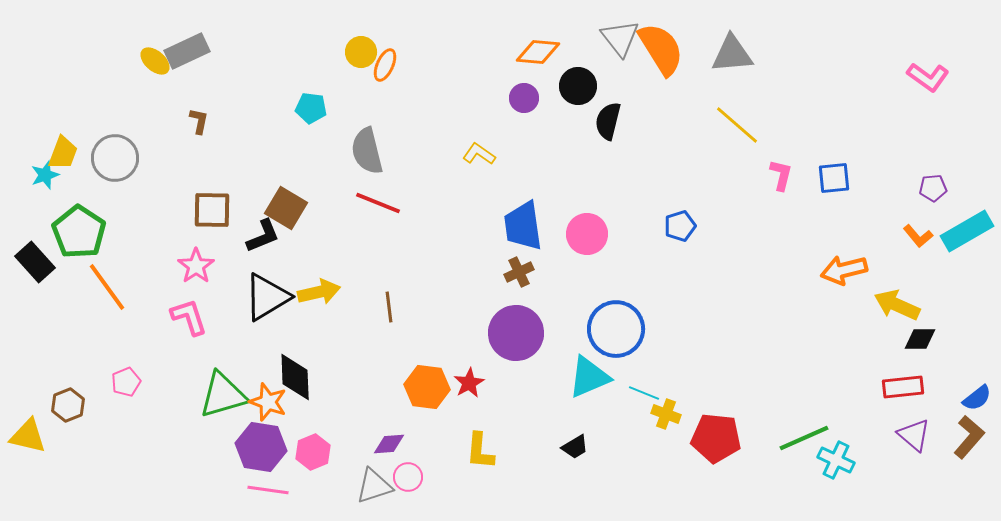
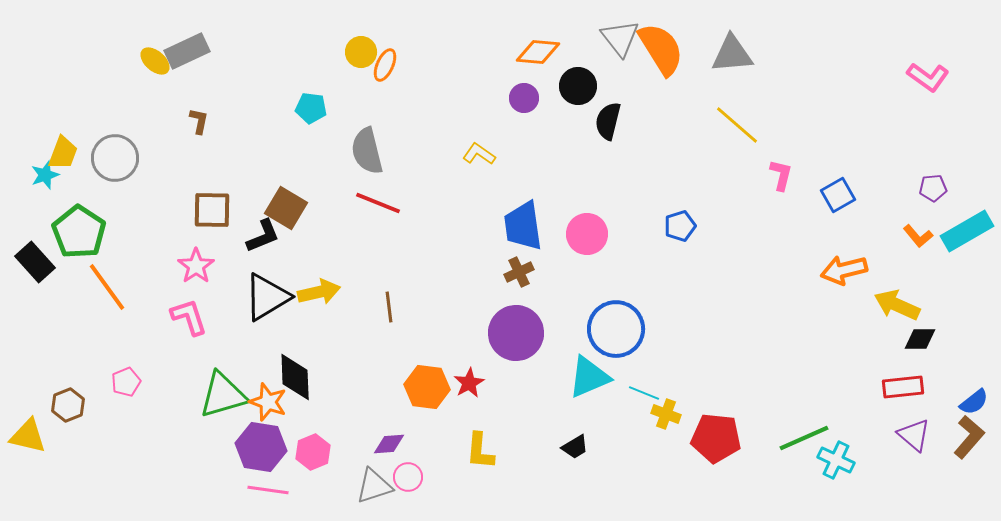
blue square at (834, 178): moved 4 px right, 17 px down; rotated 24 degrees counterclockwise
blue semicircle at (977, 398): moved 3 px left, 4 px down
